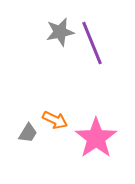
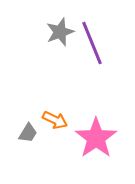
gray star: rotated 8 degrees counterclockwise
